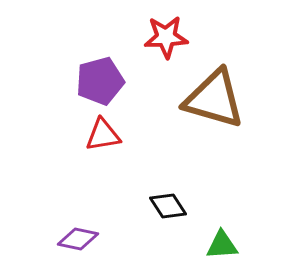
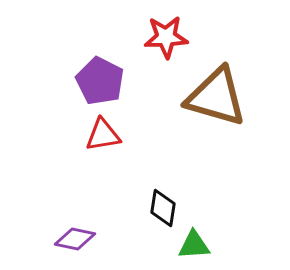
purple pentagon: rotated 30 degrees counterclockwise
brown triangle: moved 2 px right, 2 px up
black diamond: moved 5 px left, 2 px down; rotated 42 degrees clockwise
purple diamond: moved 3 px left
green triangle: moved 28 px left
